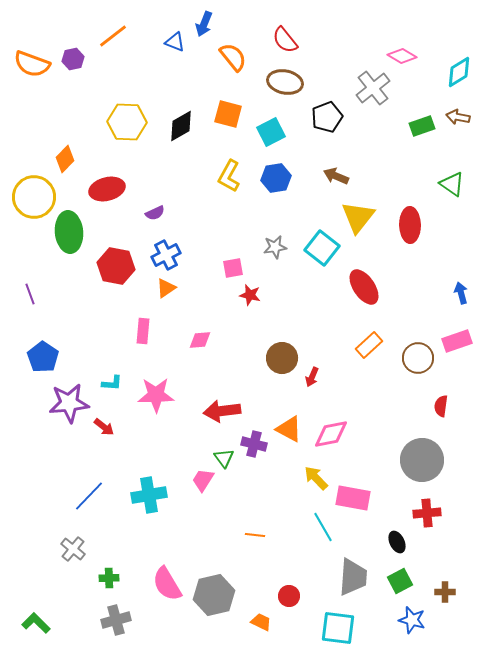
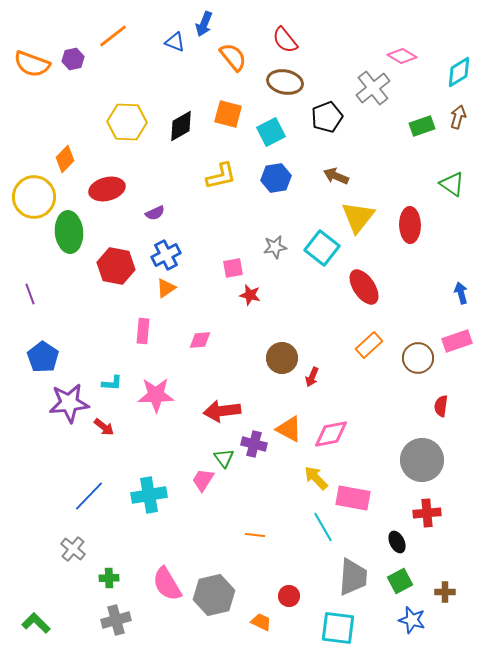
brown arrow at (458, 117): rotated 95 degrees clockwise
yellow L-shape at (229, 176): moved 8 px left; rotated 132 degrees counterclockwise
